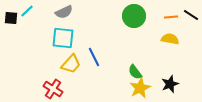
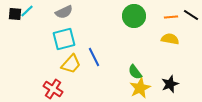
black square: moved 4 px right, 4 px up
cyan square: moved 1 px right, 1 px down; rotated 20 degrees counterclockwise
